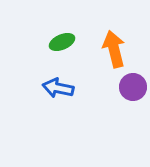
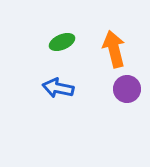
purple circle: moved 6 px left, 2 px down
